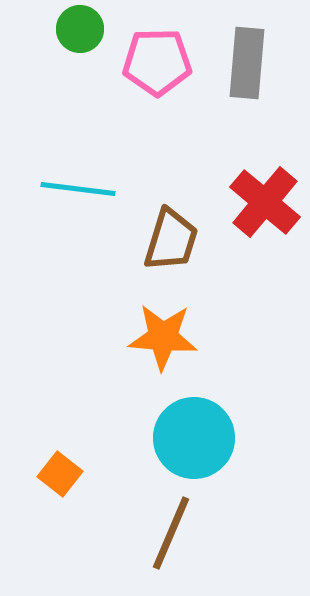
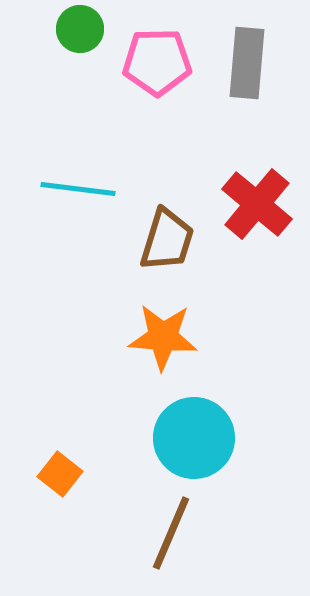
red cross: moved 8 px left, 2 px down
brown trapezoid: moved 4 px left
